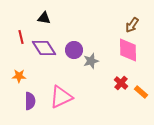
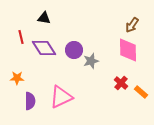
orange star: moved 2 px left, 2 px down
